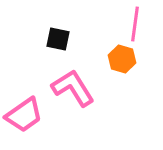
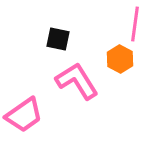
orange hexagon: moved 2 px left; rotated 12 degrees clockwise
pink L-shape: moved 4 px right, 7 px up
